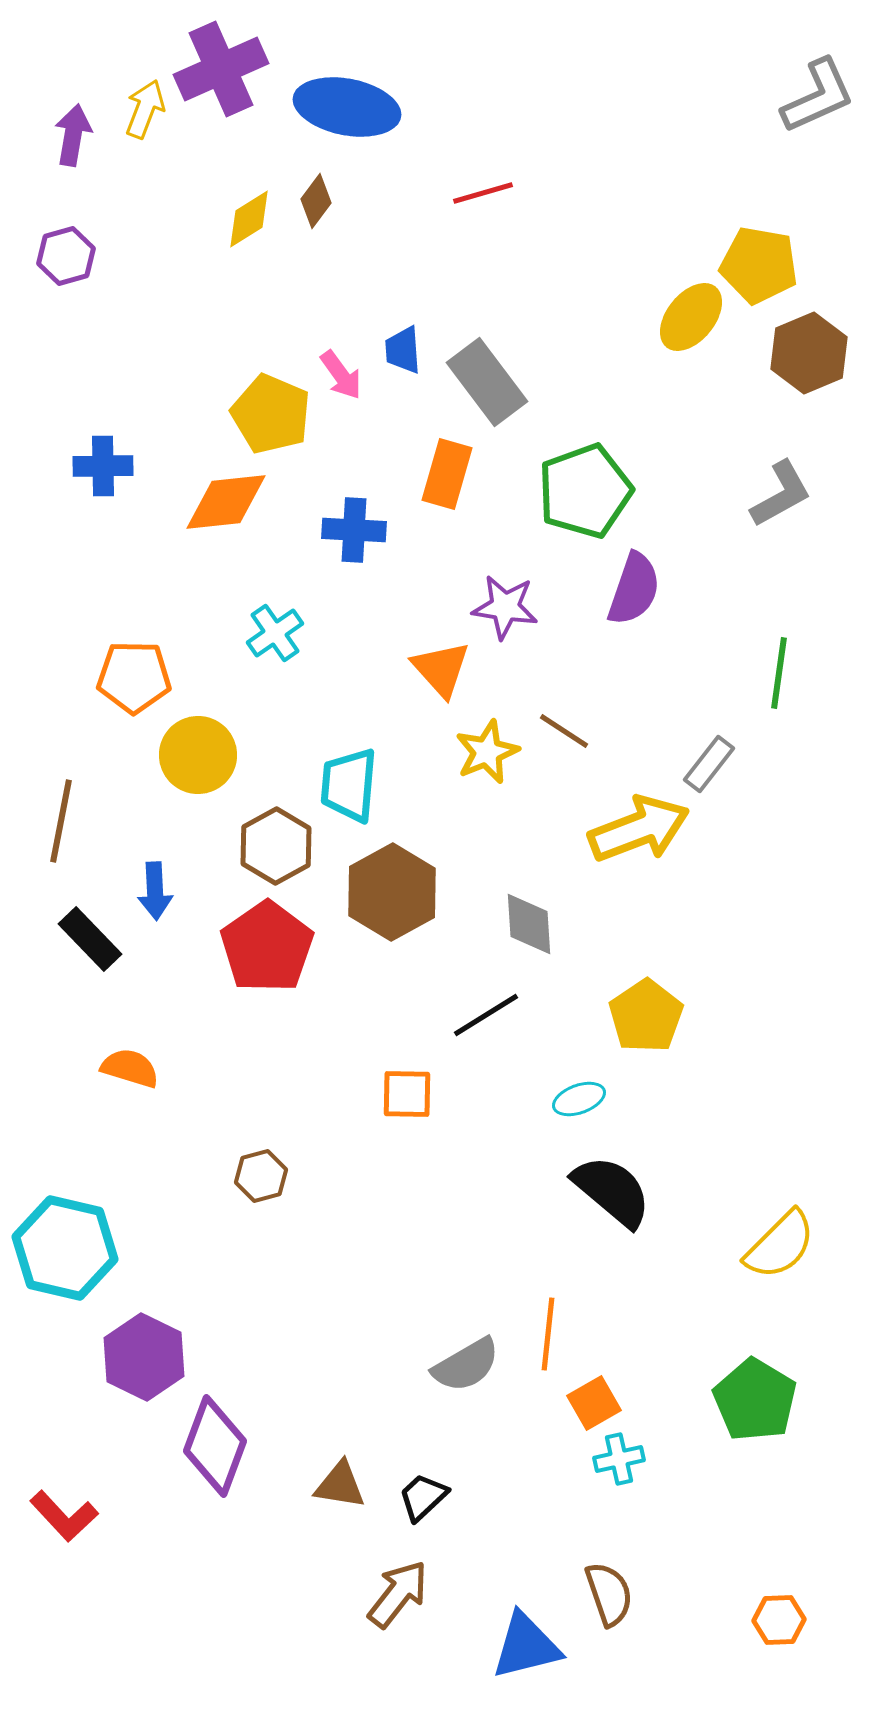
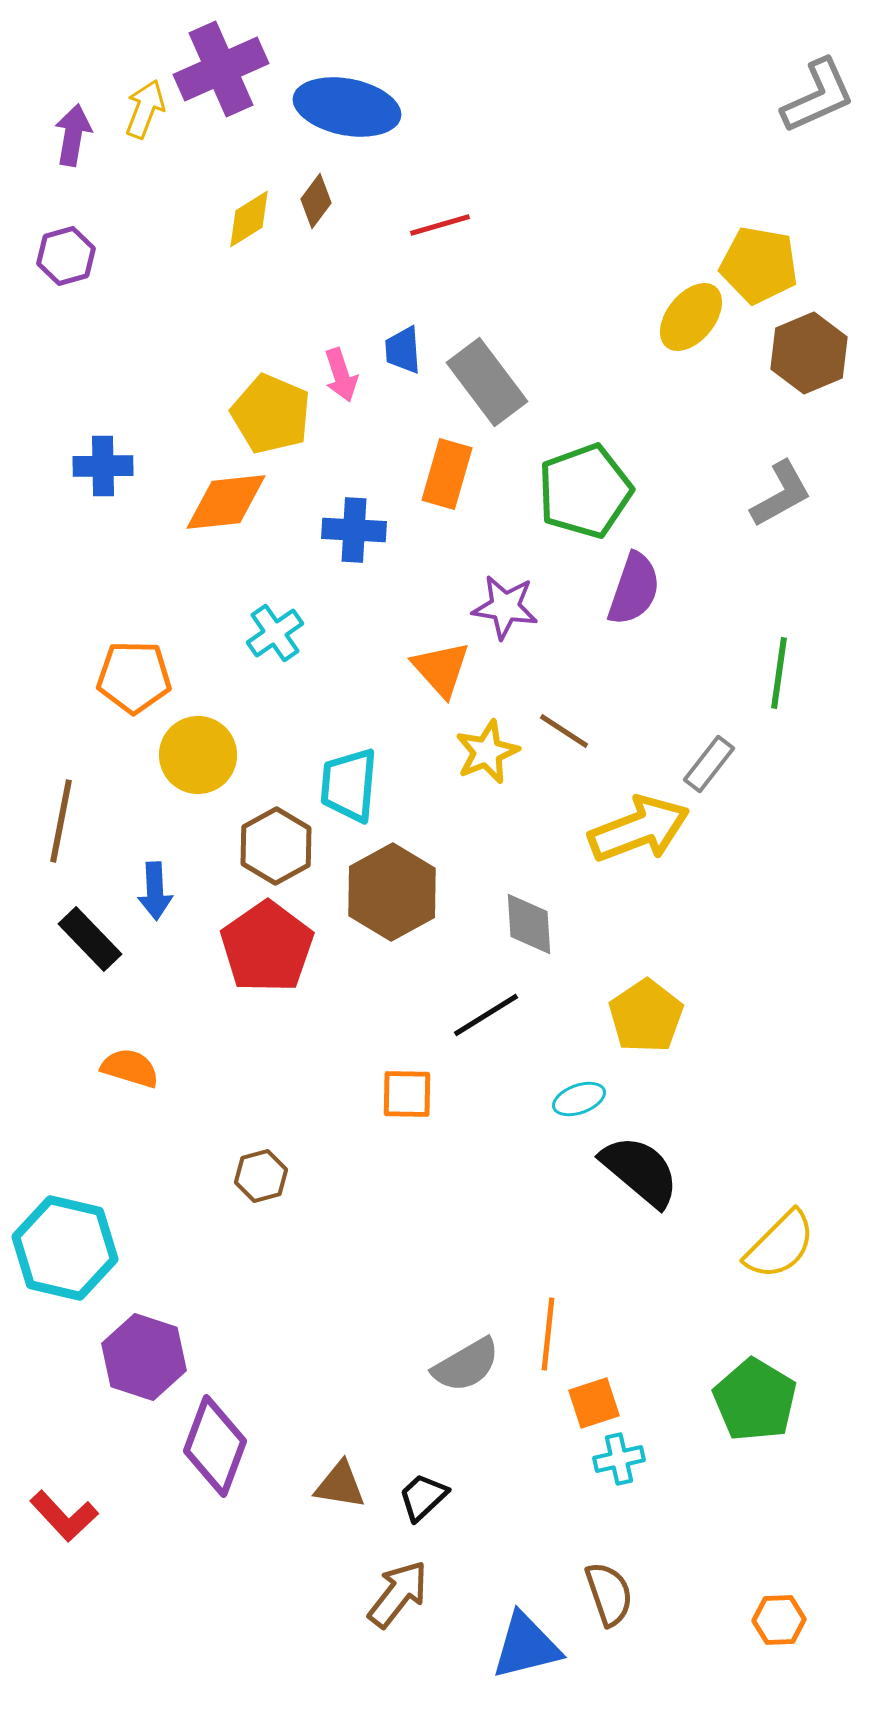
red line at (483, 193): moved 43 px left, 32 px down
pink arrow at (341, 375): rotated 18 degrees clockwise
black semicircle at (612, 1191): moved 28 px right, 20 px up
purple hexagon at (144, 1357): rotated 8 degrees counterclockwise
orange square at (594, 1403): rotated 12 degrees clockwise
